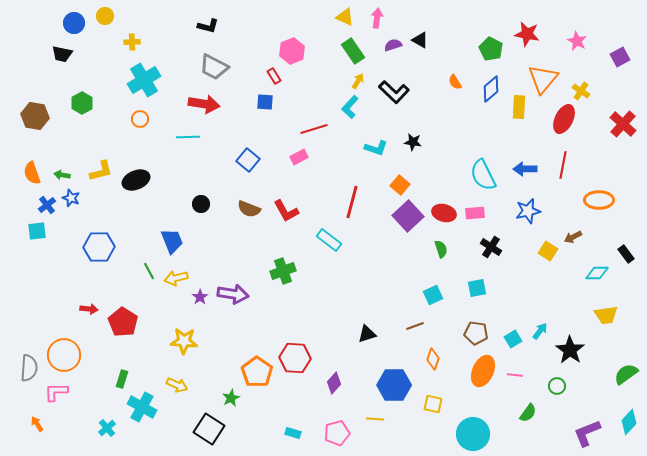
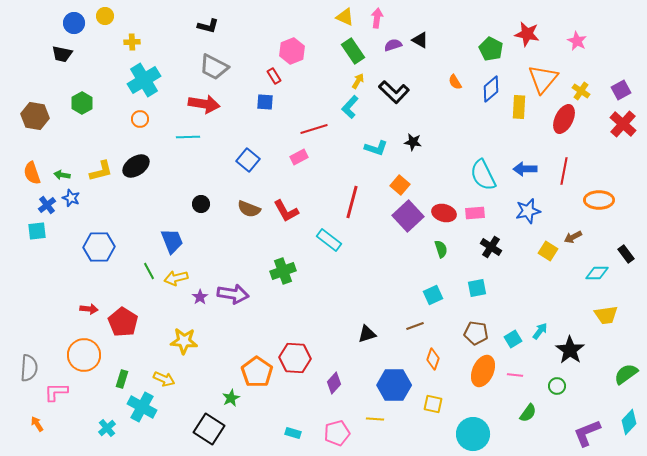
purple square at (620, 57): moved 1 px right, 33 px down
red line at (563, 165): moved 1 px right, 6 px down
black ellipse at (136, 180): moved 14 px up; rotated 12 degrees counterclockwise
orange circle at (64, 355): moved 20 px right
yellow arrow at (177, 385): moved 13 px left, 6 px up
